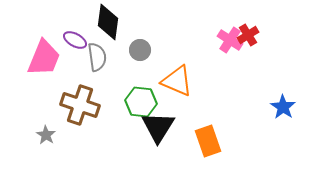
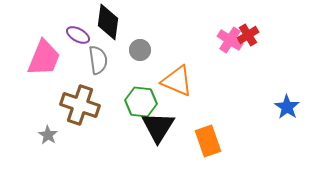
purple ellipse: moved 3 px right, 5 px up
gray semicircle: moved 1 px right, 3 px down
blue star: moved 4 px right
gray star: moved 2 px right
